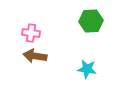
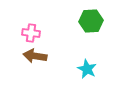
cyan star: rotated 18 degrees clockwise
